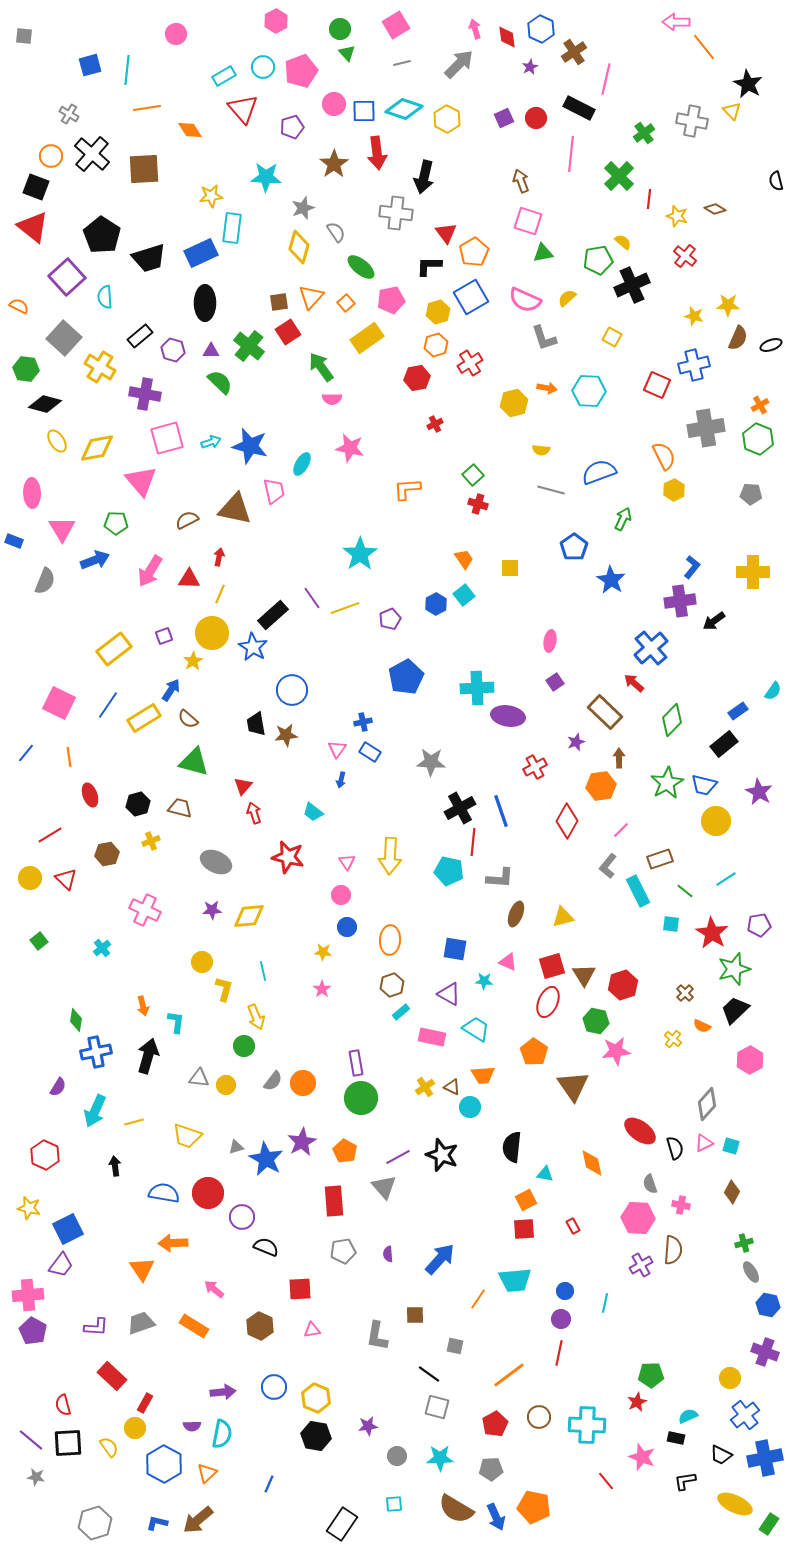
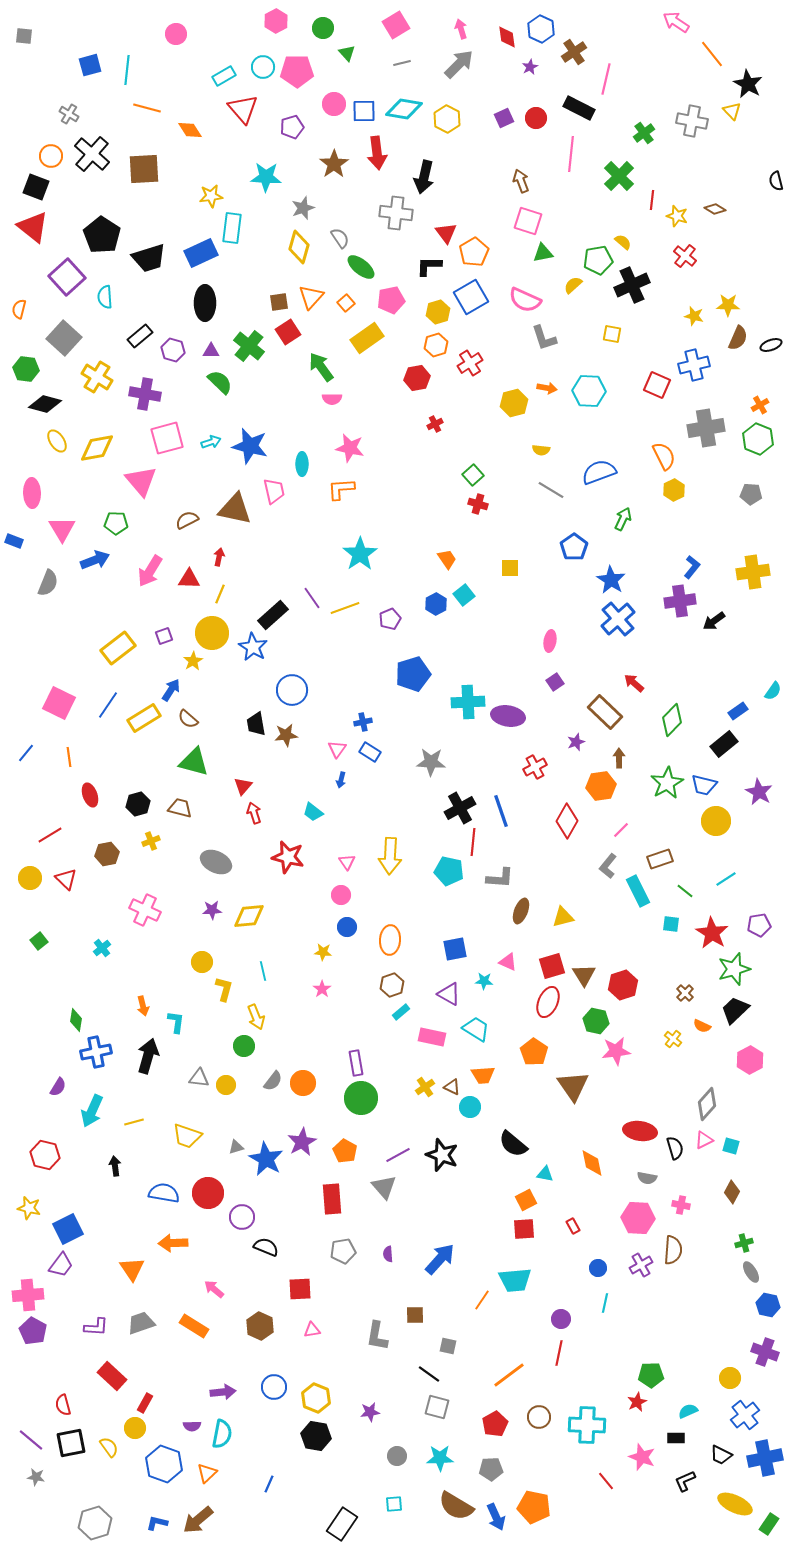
pink arrow at (676, 22): rotated 32 degrees clockwise
green circle at (340, 29): moved 17 px left, 1 px up
pink arrow at (475, 29): moved 14 px left
orange line at (704, 47): moved 8 px right, 7 px down
pink pentagon at (301, 71): moved 4 px left; rotated 20 degrees clockwise
orange line at (147, 108): rotated 24 degrees clockwise
cyan diamond at (404, 109): rotated 9 degrees counterclockwise
red line at (649, 199): moved 3 px right, 1 px down
gray semicircle at (336, 232): moved 4 px right, 6 px down
yellow semicircle at (567, 298): moved 6 px right, 13 px up
orange semicircle at (19, 306): moved 3 px down; rotated 102 degrees counterclockwise
yellow square at (612, 337): moved 3 px up; rotated 18 degrees counterclockwise
yellow cross at (100, 367): moved 3 px left, 10 px down
cyan ellipse at (302, 464): rotated 30 degrees counterclockwise
orange L-shape at (407, 489): moved 66 px left
gray line at (551, 490): rotated 16 degrees clockwise
orange trapezoid at (464, 559): moved 17 px left
yellow cross at (753, 572): rotated 8 degrees counterclockwise
gray semicircle at (45, 581): moved 3 px right, 2 px down
blue cross at (651, 648): moved 33 px left, 29 px up
yellow rectangle at (114, 649): moved 4 px right, 1 px up
blue pentagon at (406, 677): moved 7 px right, 3 px up; rotated 12 degrees clockwise
cyan cross at (477, 688): moved 9 px left, 14 px down
brown ellipse at (516, 914): moved 5 px right, 3 px up
blue square at (455, 949): rotated 20 degrees counterclockwise
cyan arrow at (95, 1111): moved 3 px left
red ellipse at (640, 1131): rotated 28 degrees counterclockwise
pink triangle at (704, 1143): moved 3 px up
black semicircle at (512, 1147): moved 1 px right, 3 px up; rotated 56 degrees counterclockwise
red hexagon at (45, 1155): rotated 12 degrees counterclockwise
purple line at (398, 1157): moved 2 px up
gray semicircle at (650, 1184): moved 3 px left, 6 px up; rotated 60 degrees counterclockwise
red rectangle at (334, 1201): moved 2 px left, 2 px up
orange triangle at (142, 1269): moved 10 px left
blue circle at (565, 1291): moved 33 px right, 23 px up
orange line at (478, 1299): moved 4 px right, 1 px down
gray square at (455, 1346): moved 7 px left
cyan semicircle at (688, 1416): moved 5 px up
purple star at (368, 1426): moved 2 px right, 14 px up
black rectangle at (676, 1438): rotated 12 degrees counterclockwise
black square at (68, 1443): moved 3 px right; rotated 8 degrees counterclockwise
blue hexagon at (164, 1464): rotated 9 degrees counterclockwise
black L-shape at (685, 1481): rotated 15 degrees counterclockwise
brown semicircle at (456, 1509): moved 3 px up
